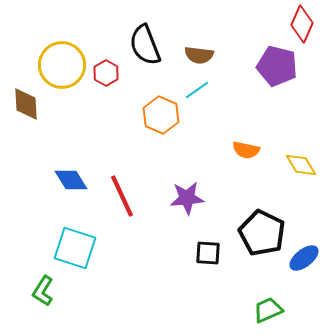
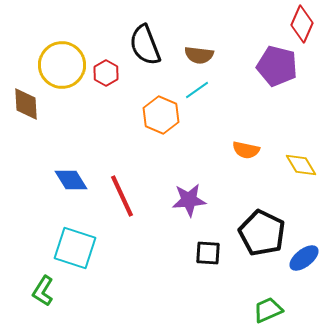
purple star: moved 2 px right, 2 px down
